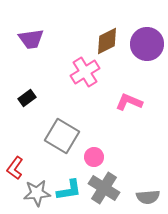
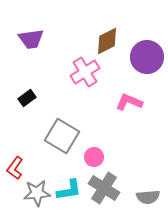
purple circle: moved 13 px down
